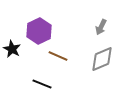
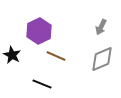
black star: moved 6 px down
brown line: moved 2 px left
